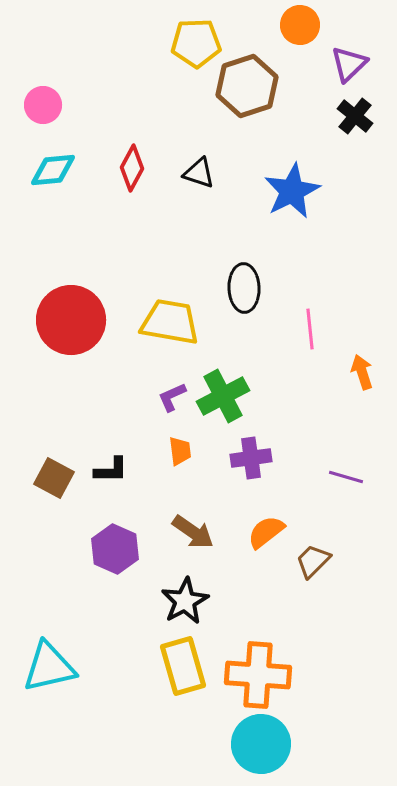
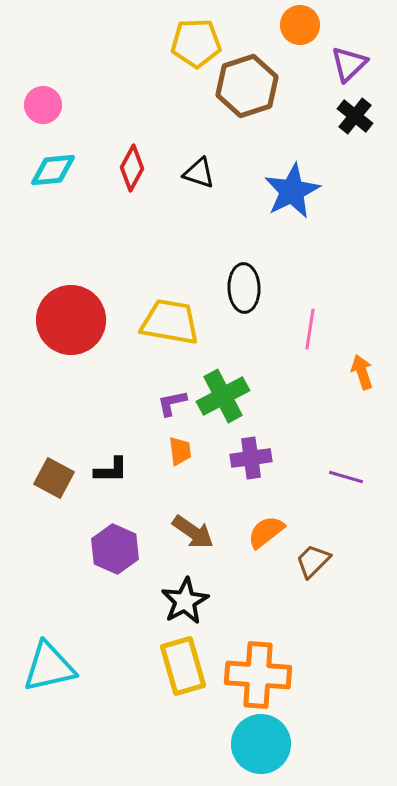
pink line: rotated 15 degrees clockwise
purple L-shape: moved 6 px down; rotated 12 degrees clockwise
